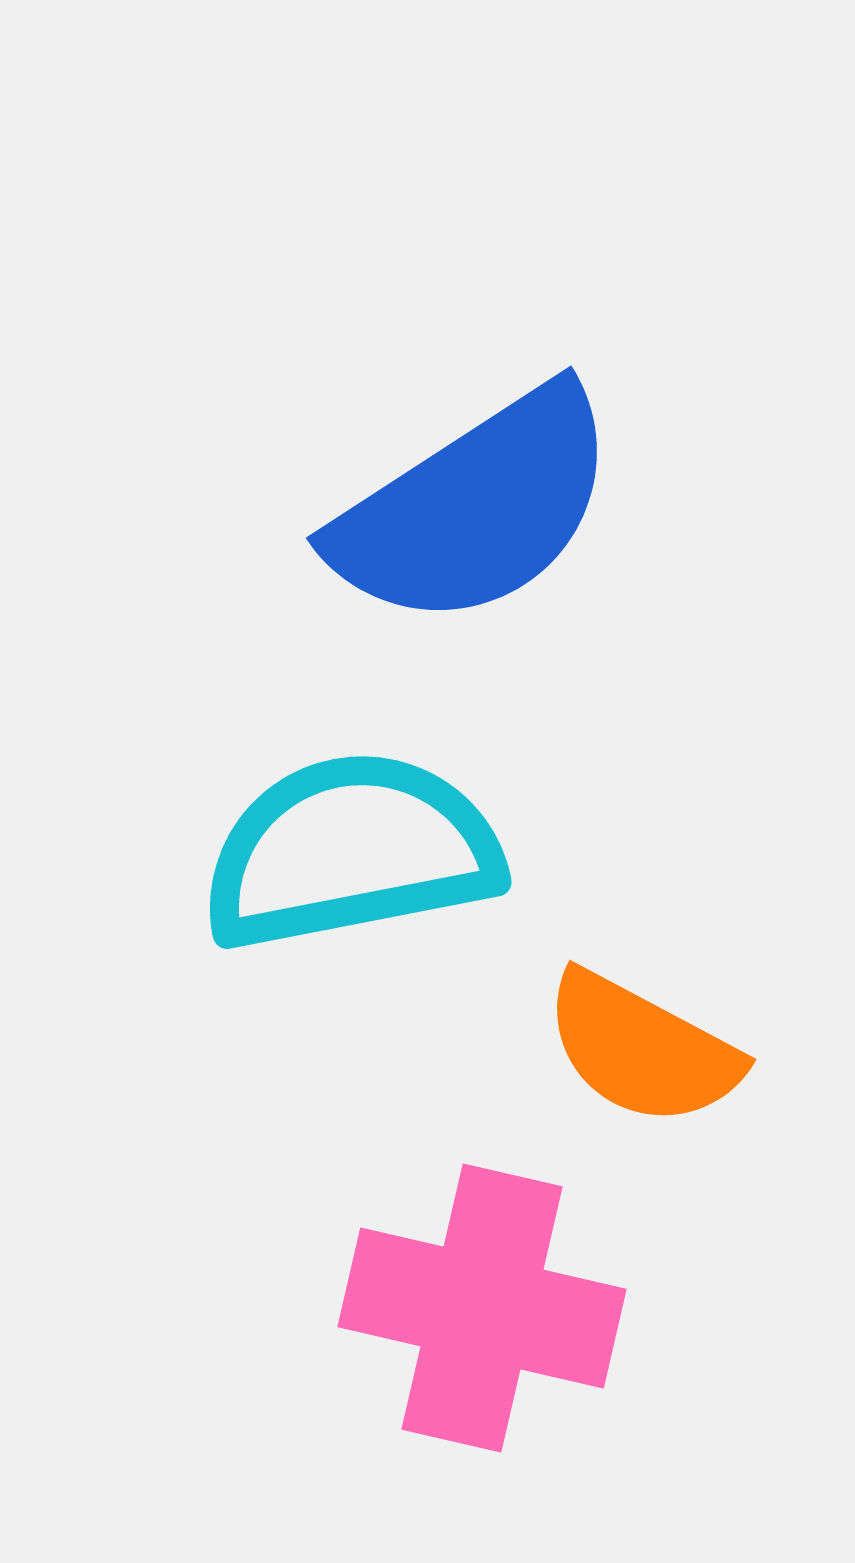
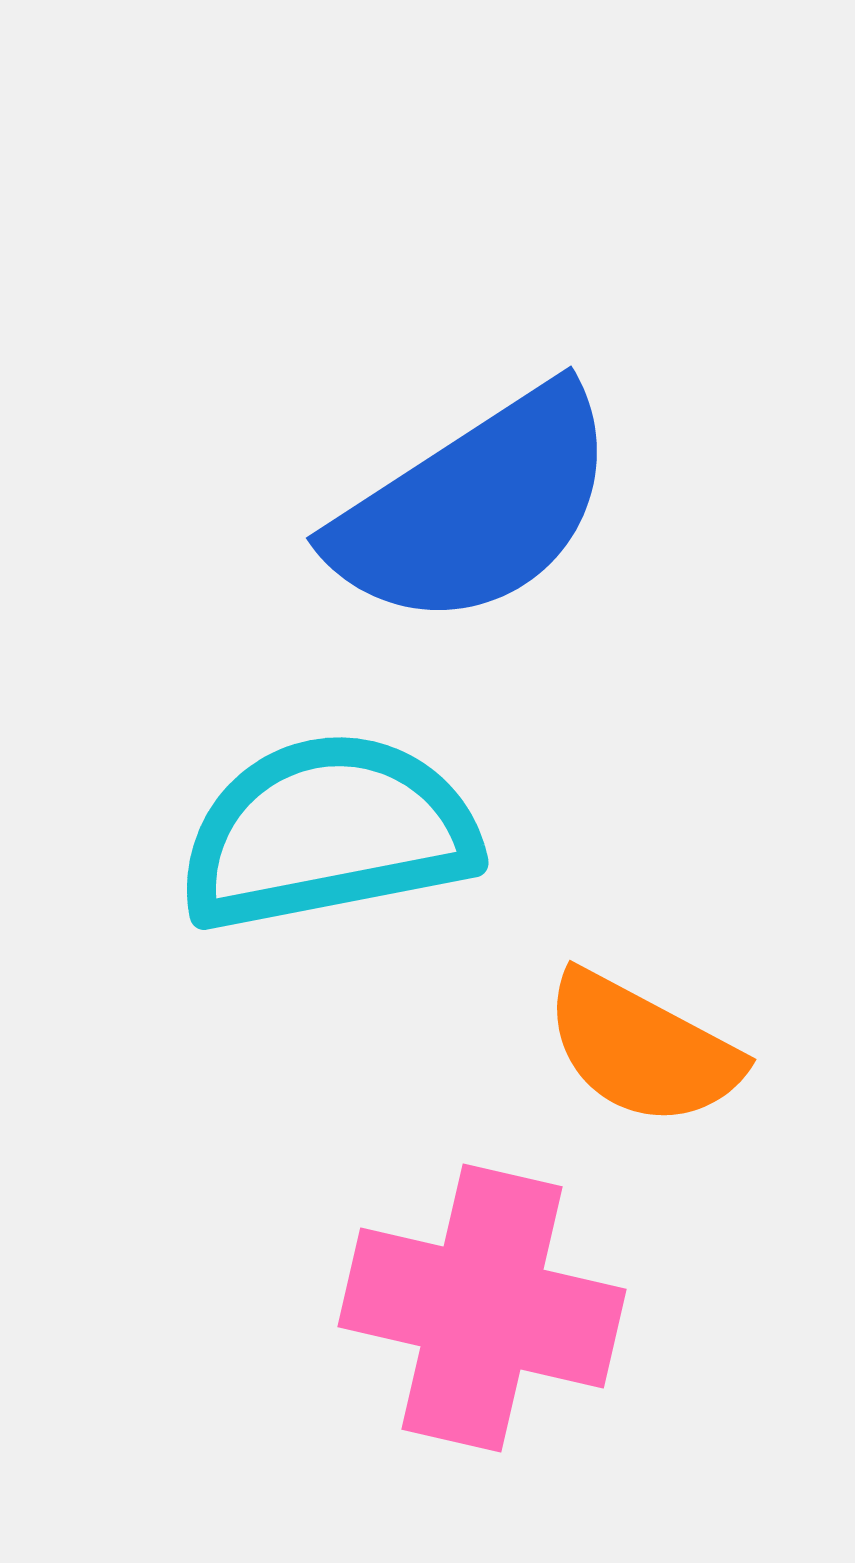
cyan semicircle: moved 23 px left, 19 px up
